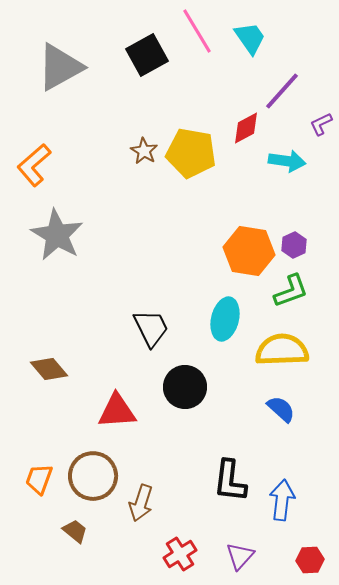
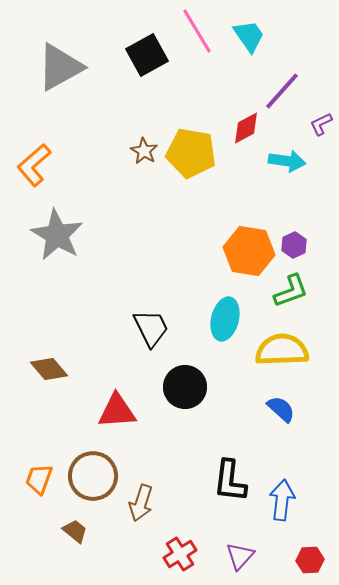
cyan trapezoid: moved 1 px left, 2 px up
